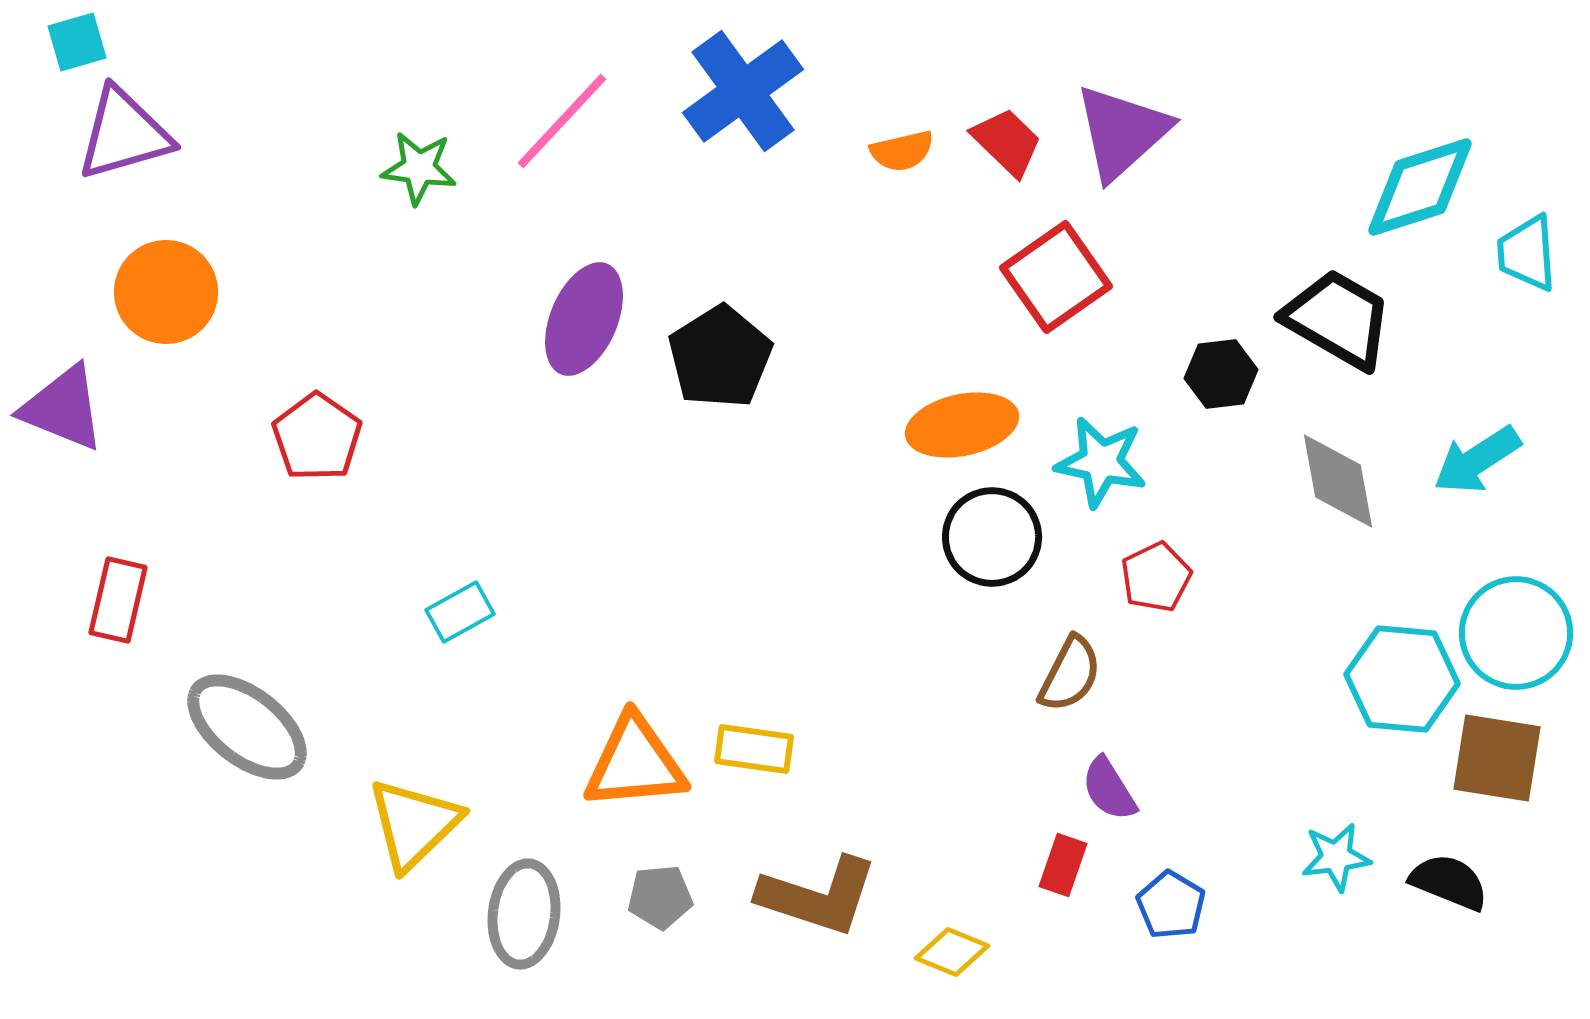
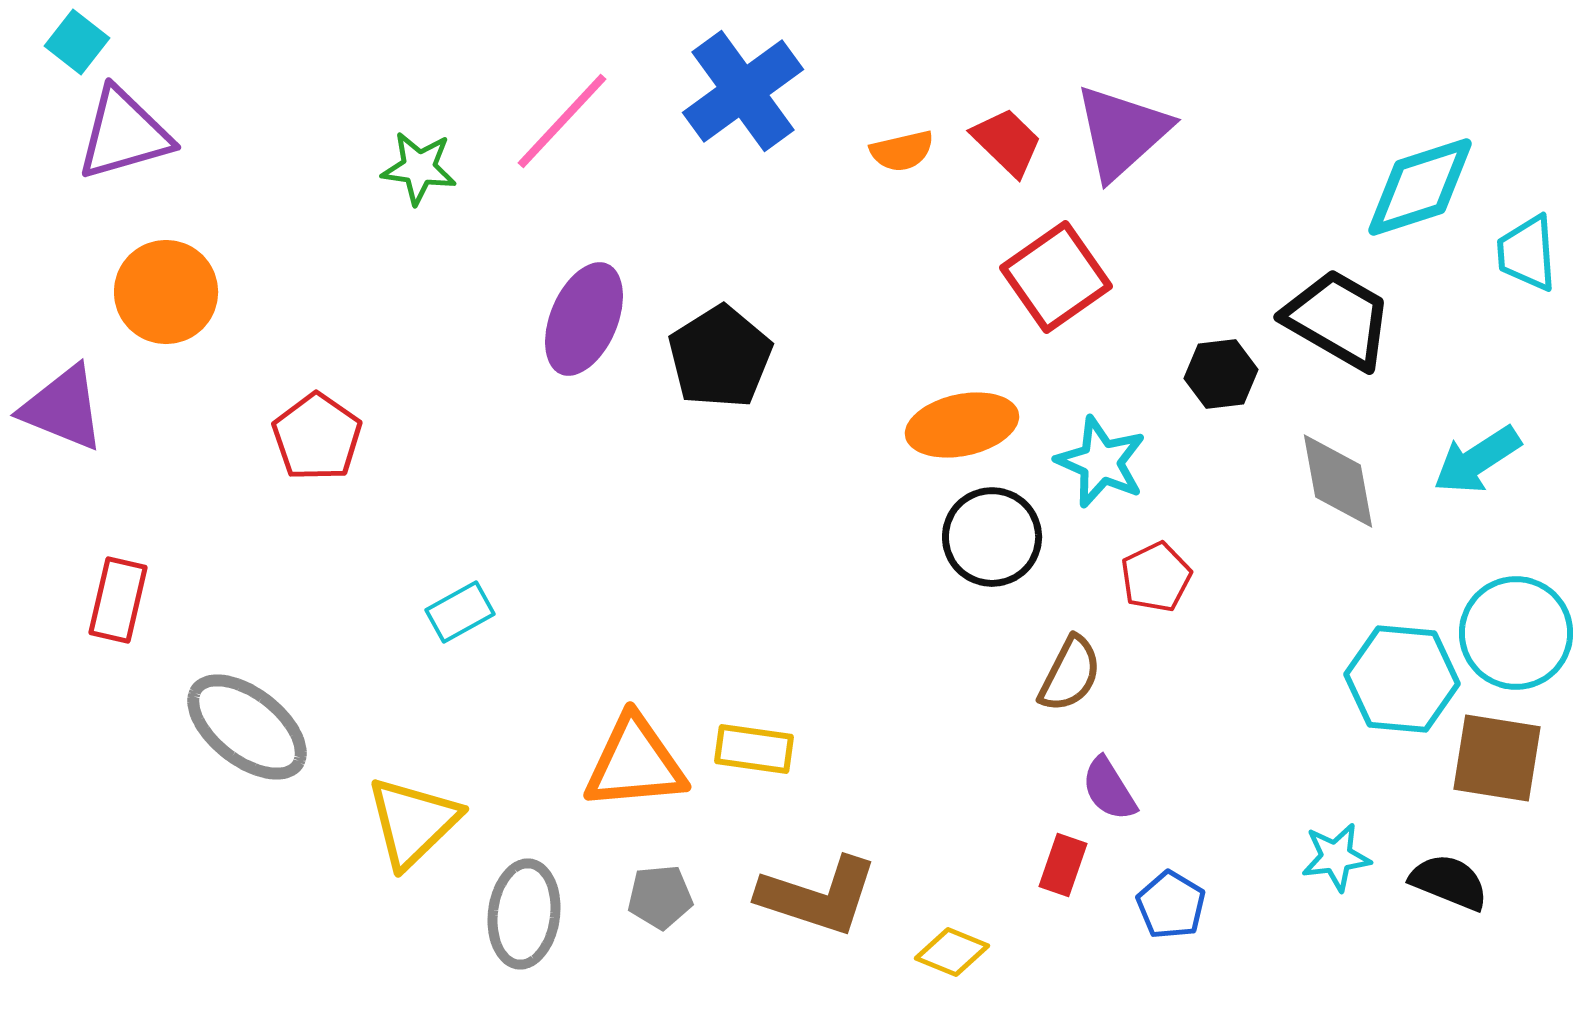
cyan square at (77, 42): rotated 36 degrees counterclockwise
cyan star at (1101, 462): rotated 12 degrees clockwise
yellow triangle at (414, 824): moved 1 px left, 2 px up
